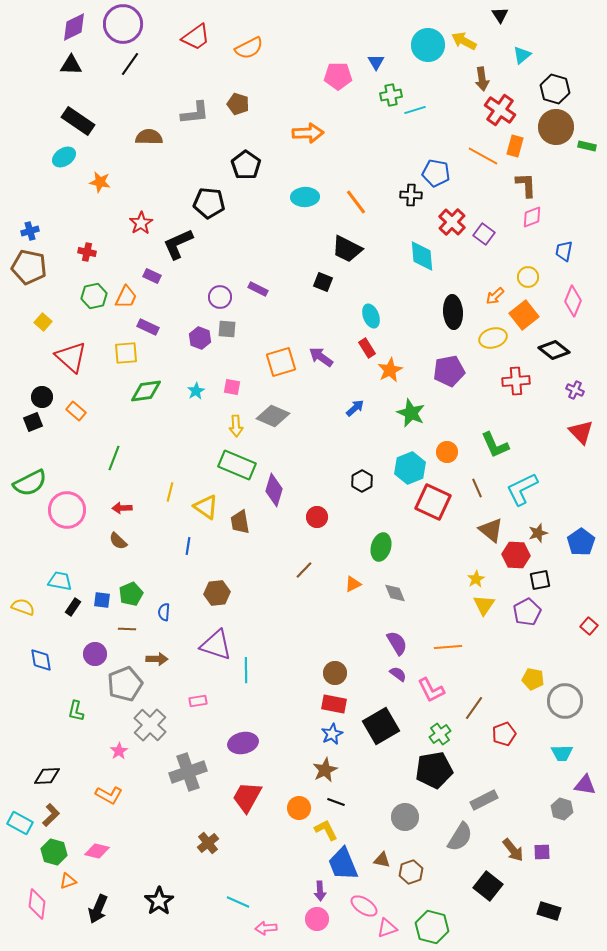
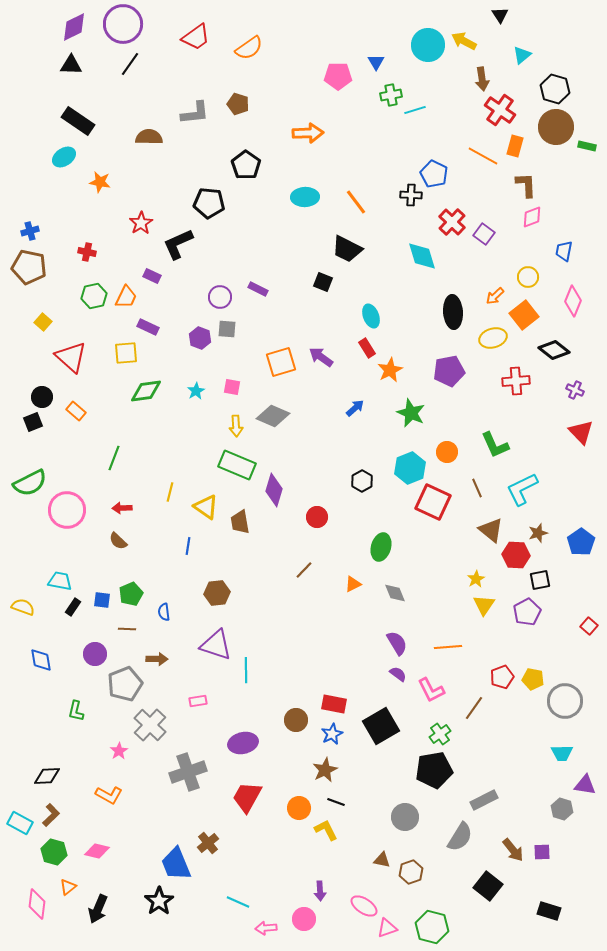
orange semicircle at (249, 48): rotated 8 degrees counterclockwise
blue pentagon at (436, 173): moved 2 px left, 1 px down; rotated 16 degrees clockwise
cyan diamond at (422, 256): rotated 12 degrees counterclockwise
blue semicircle at (164, 612): rotated 12 degrees counterclockwise
brown circle at (335, 673): moved 39 px left, 47 px down
red pentagon at (504, 734): moved 2 px left, 57 px up
blue trapezoid at (343, 864): moved 167 px left
orange triangle at (68, 881): moved 6 px down; rotated 18 degrees counterclockwise
pink circle at (317, 919): moved 13 px left
